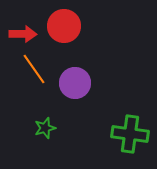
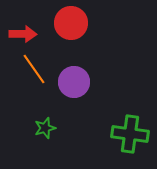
red circle: moved 7 px right, 3 px up
purple circle: moved 1 px left, 1 px up
